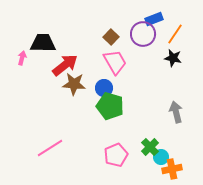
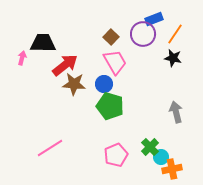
blue circle: moved 4 px up
